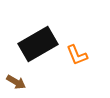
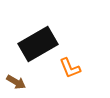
orange L-shape: moved 7 px left, 13 px down
